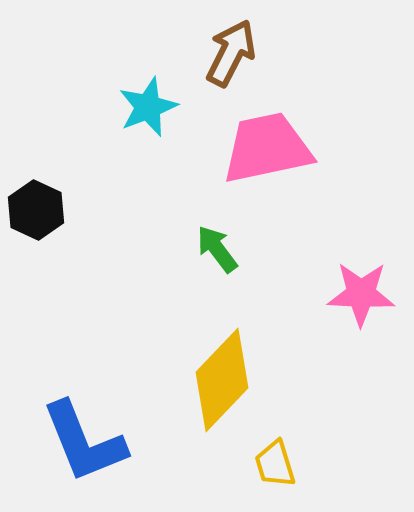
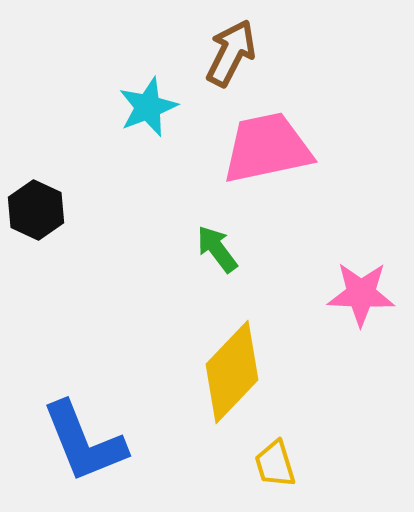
yellow diamond: moved 10 px right, 8 px up
